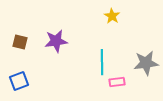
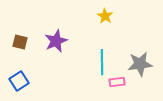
yellow star: moved 7 px left
purple star: rotated 15 degrees counterclockwise
gray star: moved 6 px left, 1 px down
blue square: rotated 12 degrees counterclockwise
